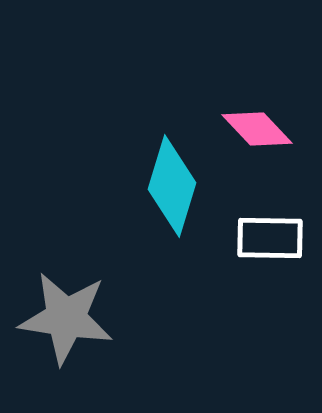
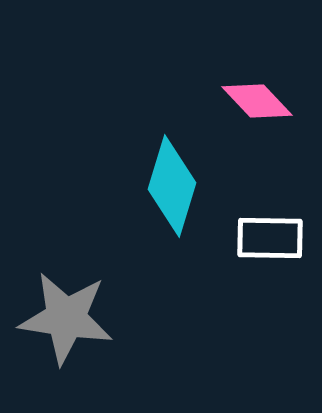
pink diamond: moved 28 px up
